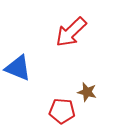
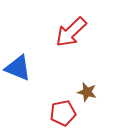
red pentagon: moved 1 px right, 2 px down; rotated 15 degrees counterclockwise
